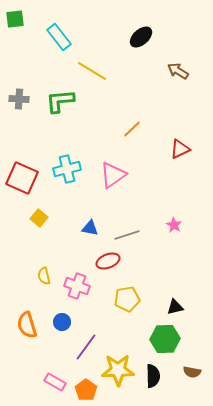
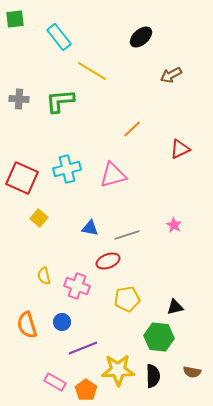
brown arrow: moved 7 px left, 4 px down; rotated 60 degrees counterclockwise
pink triangle: rotated 20 degrees clockwise
green hexagon: moved 6 px left, 2 px up; rotated 8 degrees clockwise
purple line: moved 3 px left, 1 px down; rotated 32 degrees clockwise
